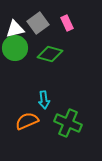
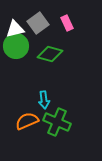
green circle: moved 1 px right, 2 px up
green cross: moved 11 px left, 1 px up
